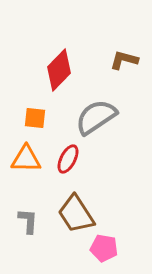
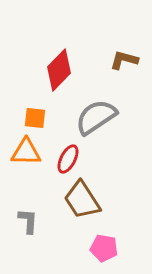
orange triangle: moved 7 px up
brown trapezoid: moved 6 px right, 14 px up
